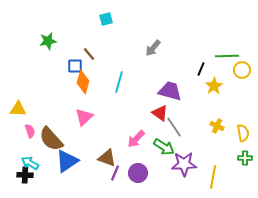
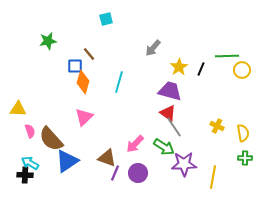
yellow star: moved 35 px left, 19 px up
red triangle: moved 8 px right
pink arrow: moved 1 px left, 5 px down
